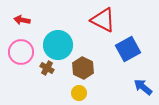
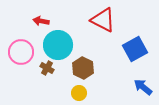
red arrow: moved 19 px right, 1 px down
blue square: moved 7 px right
